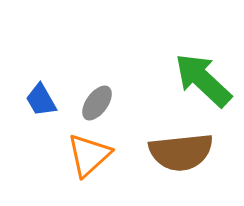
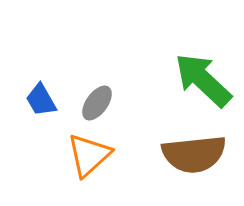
brown semicircle: moved 13 px right, 2 px down
